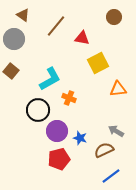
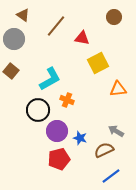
orange cross: moved 2 px left, 2 px down
